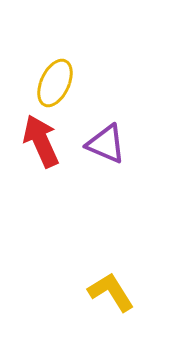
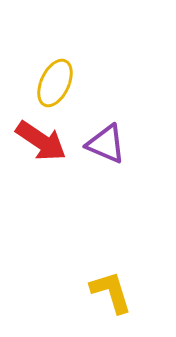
red arrow: rotated 148 degrees clockwise
yellow L-shape: rotated 15 degrees clockwise
